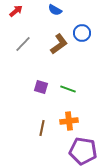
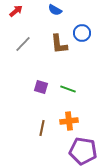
brown L-shape: rotated 120 degrees clockwise
